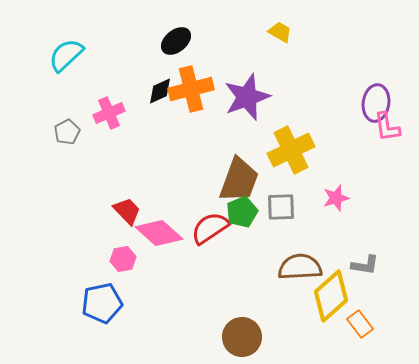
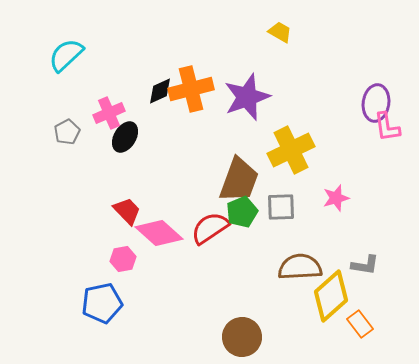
black ellipse: moved 51 px left, 96 px down; rotated 20 degrees counterclockwise
